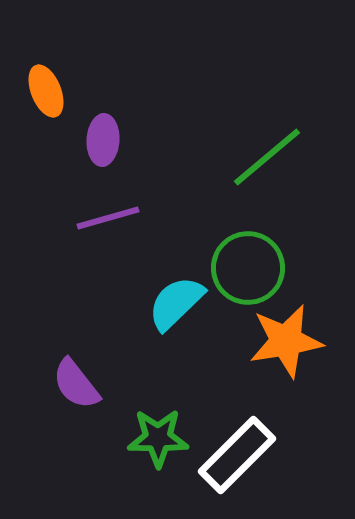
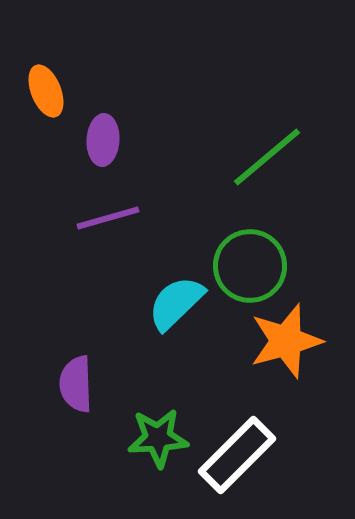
green circle: moved 2 px right, 2 px up
orange star: rotated 6 degrees counterclockwise
purple semicircle: rotated 36 degrees clockwise
green star: rotated 4 degrees counterclockwise
